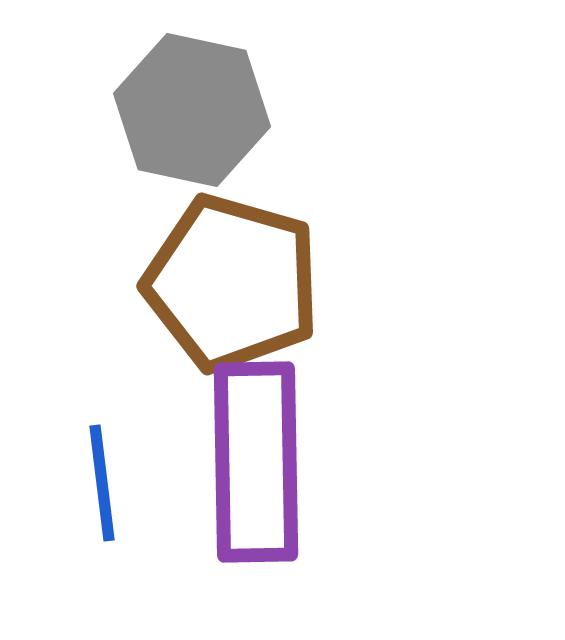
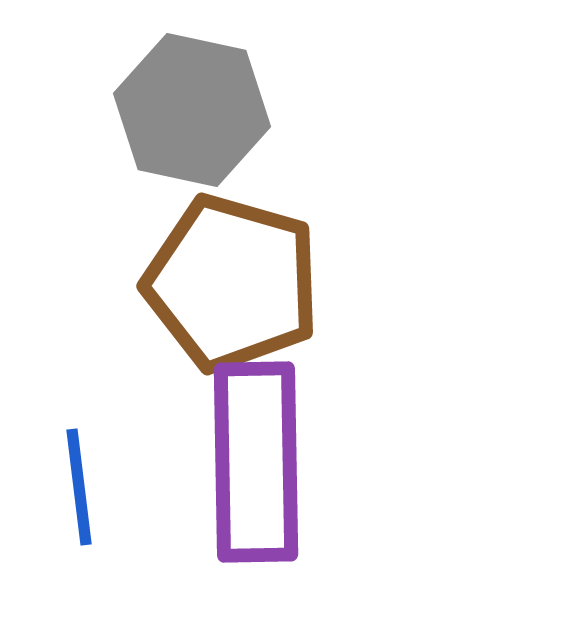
blue line: moved 23 px left, 4 px down
